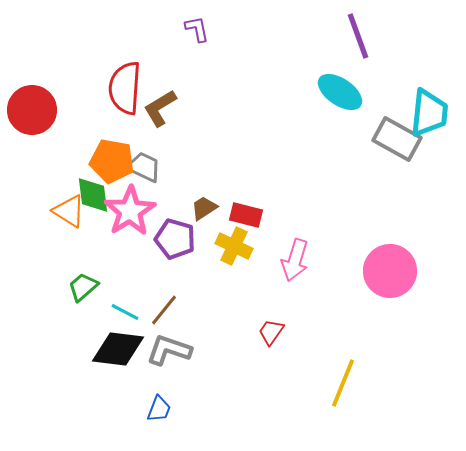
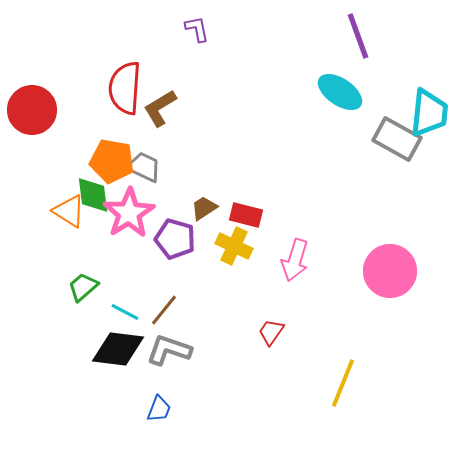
pink star: moved 1 px left, 2 px down
